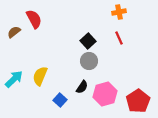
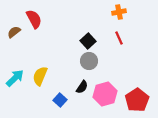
cyan arrow: moved 1 px right, 1 px up
red pentagon: moved 1 px left, 1 px up
